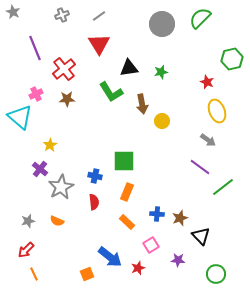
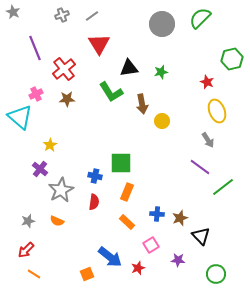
gray line at (99, 16): moved 7 px left
gray arrow at (208, 140): rotated 21 degrees clockwise
green square at (124, 161): moved 3 px left, 2 px down
gray star at (61, 187): moved 3 px down
red semicircle at (94, 202): rotated 14 degrees clockwise
orange line at (34, 274): rotated 32 degrees counterclockwise
